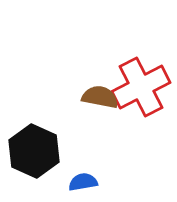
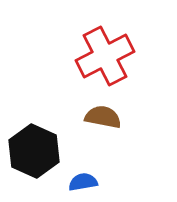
red cross: moved 36 px left, 31 px up
brown semicircle: moved 3 px right, 20 px down
